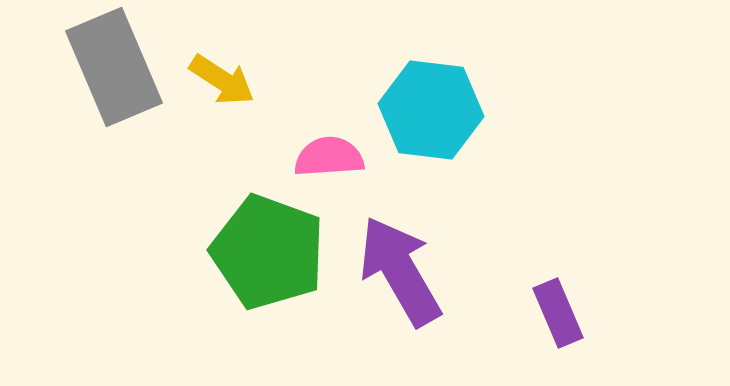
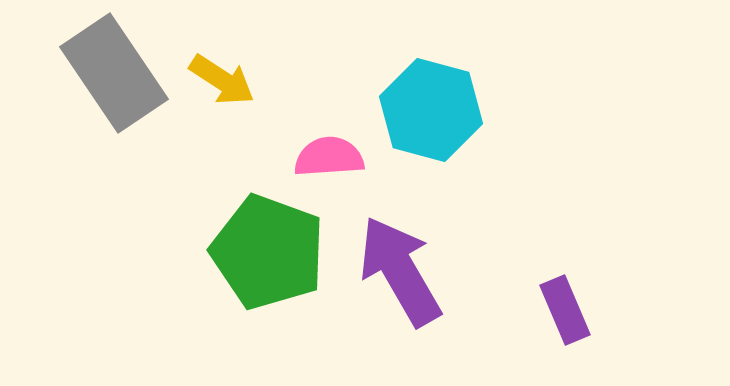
gray rectangle: moved 6 px down; rotated 11 degrees counterclockwise
cyan hexagon: rotated 8 degrees clockwise
purple rectangle: moved 7 px right, 3 px up
